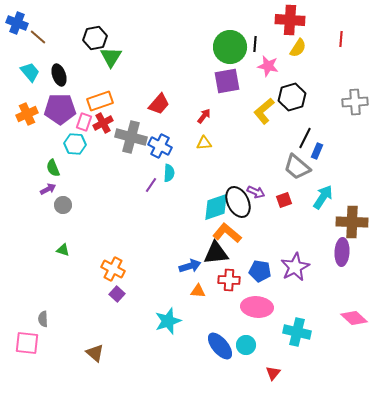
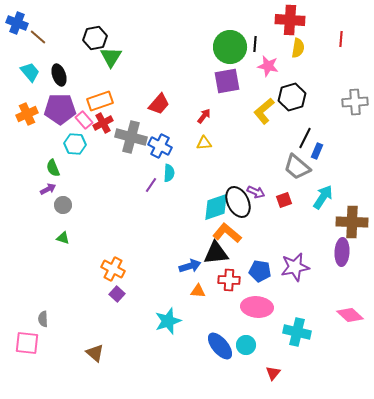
yellow semicircle at (298, 48): rotated 24 degrees counterclockwise
pink rectangle at (84, 122): moved 2 px up; rotated 60 degrees counterclockwise
green triangle at (63, 250): moved 12 px up
purple star at (295, 267): rotated 16 degrees clockwise
pink diamond at (354, 318): moved 4 px left, 3 px up
